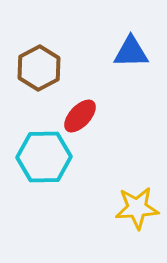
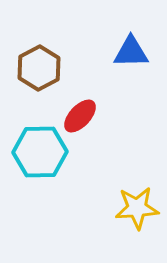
cyan hexagon: moved 4 px left, 5 px up
